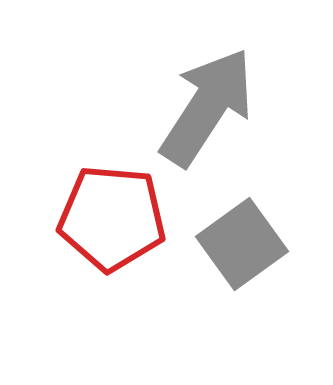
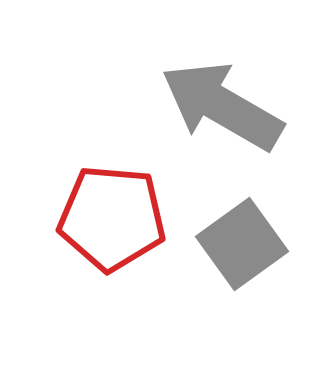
gray arrow: moved 15 px right, 1 px up; rotated 93 degrees counterclockwise
